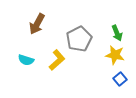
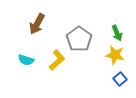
gray pentagon: rotated 10 degrees counterclockwise
